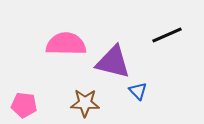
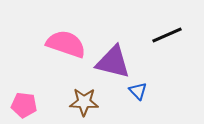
pink semicircle: rotated 18 degrees clockwise
brown star: moved 1 px left, 1 px up
